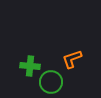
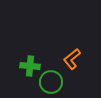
orange L-shape: rotated 20 degrees counterclockwise
